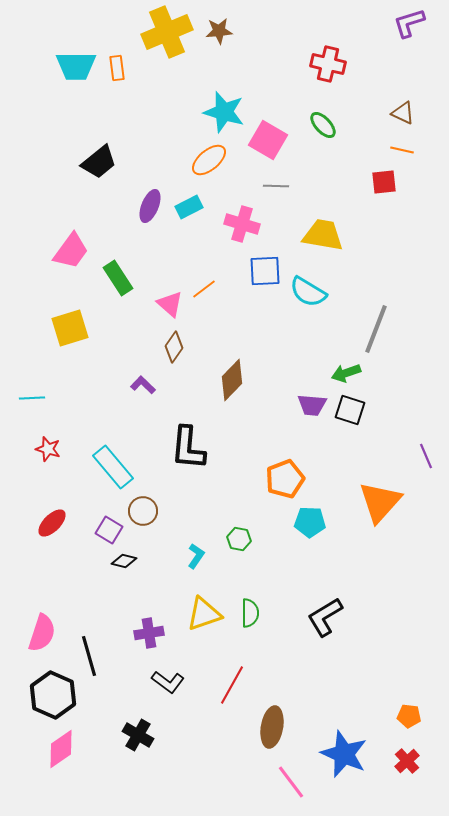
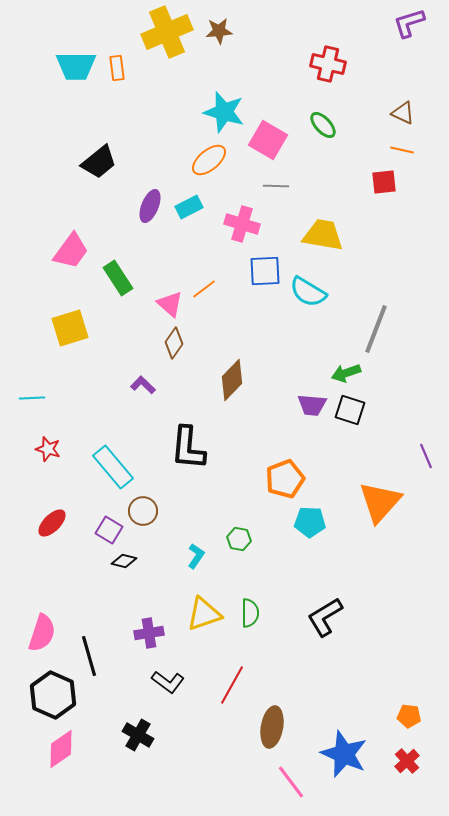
brown diamond at (174, 347): moved 4 px up
